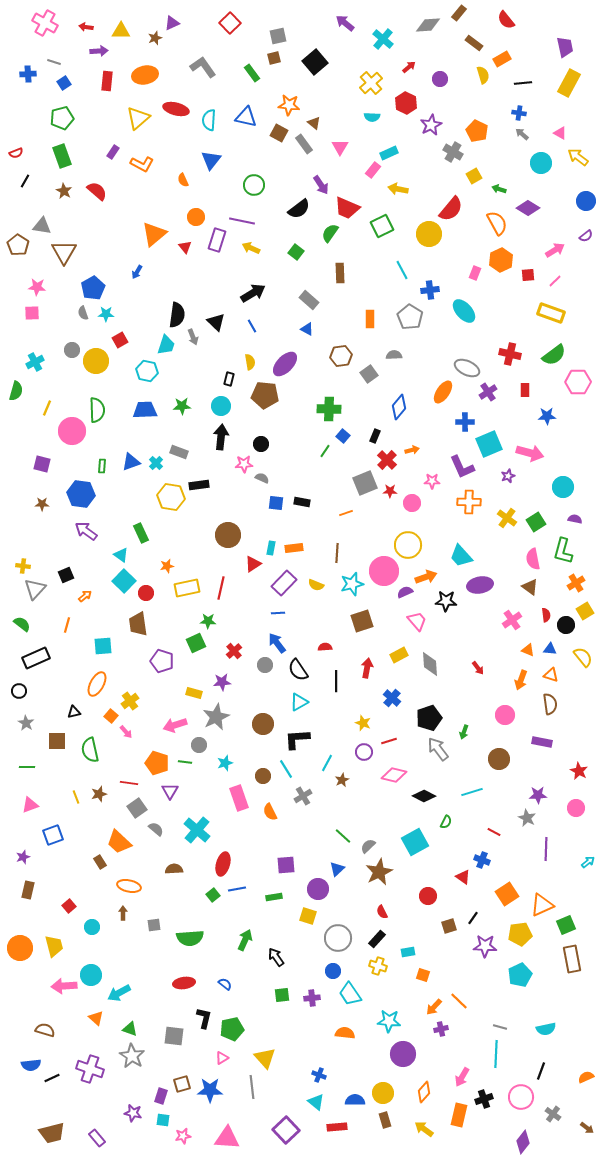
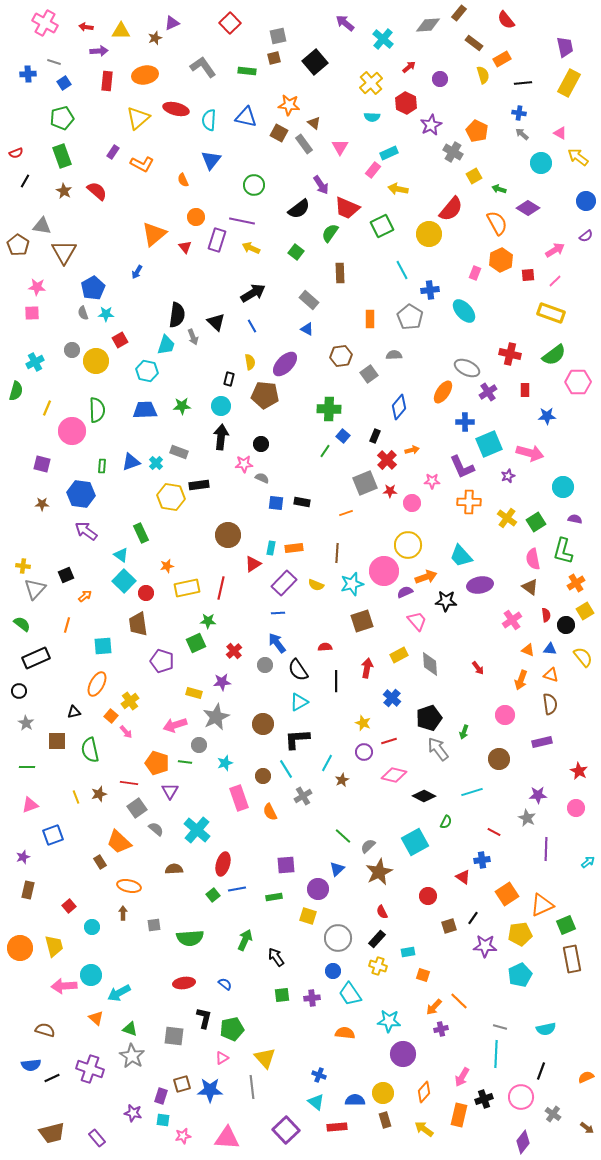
green rectangle at (252, 73): moved 5 px left, 2 px up; rotated 48 degrees counterclockwise
purple rectangle at (542, 742): rotated 24 degrees counterclockwise
blue cross at (482, 860): rotated 28 degrees counterclockwise
